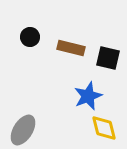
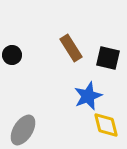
black circle: moved 18 px left, 18 px down
brown rectangle: rotated 44 degrees clockwise
yellow diamond: moved 2 px right, 3 px up
